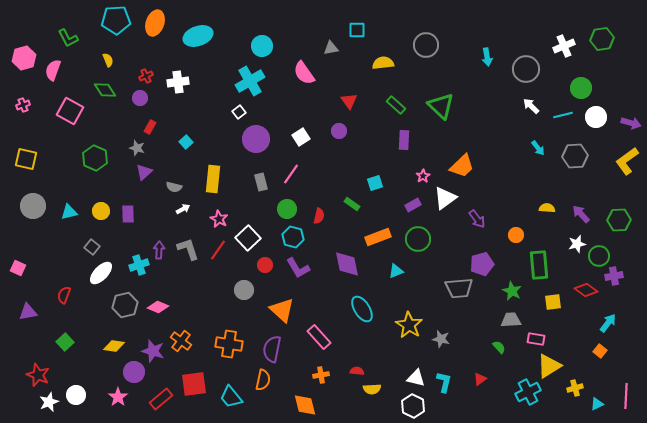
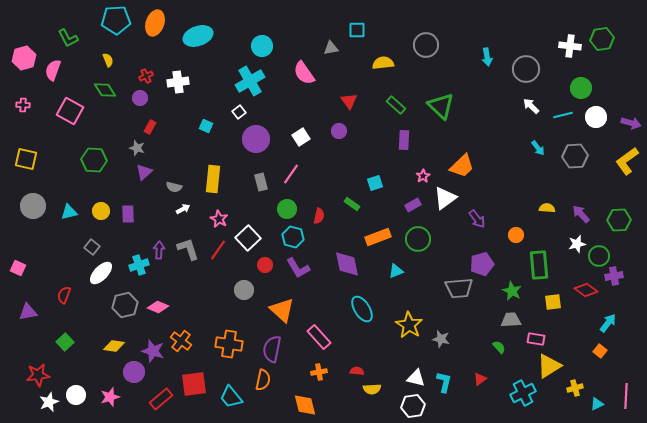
white cross at (564, 46): moved 6 px right; rotated 30 degrees clockwise
pink cross at (23, 105): rotated 24 degrees clockwise
cyan square at (186, 142): moved 20 px right, 16 px up; rotated 24 degrees counterclockwise
green hexagon at (95, 158): moved 1 px left, 2 px down; rotated 20 degrees counterclockwise
red star at (38, 375): rotated 30 degrees counterclockwise
orange cross at (321, 375): moved 2 px left, 3 px up
cyan cross at (528, 392): moved 5 px left, 1 px down
pink star at (118, 397): moved 8 px left; rotated 18 degrees clockwise
white hexagon at (413, 406): rotated 25 degrees clockwise
